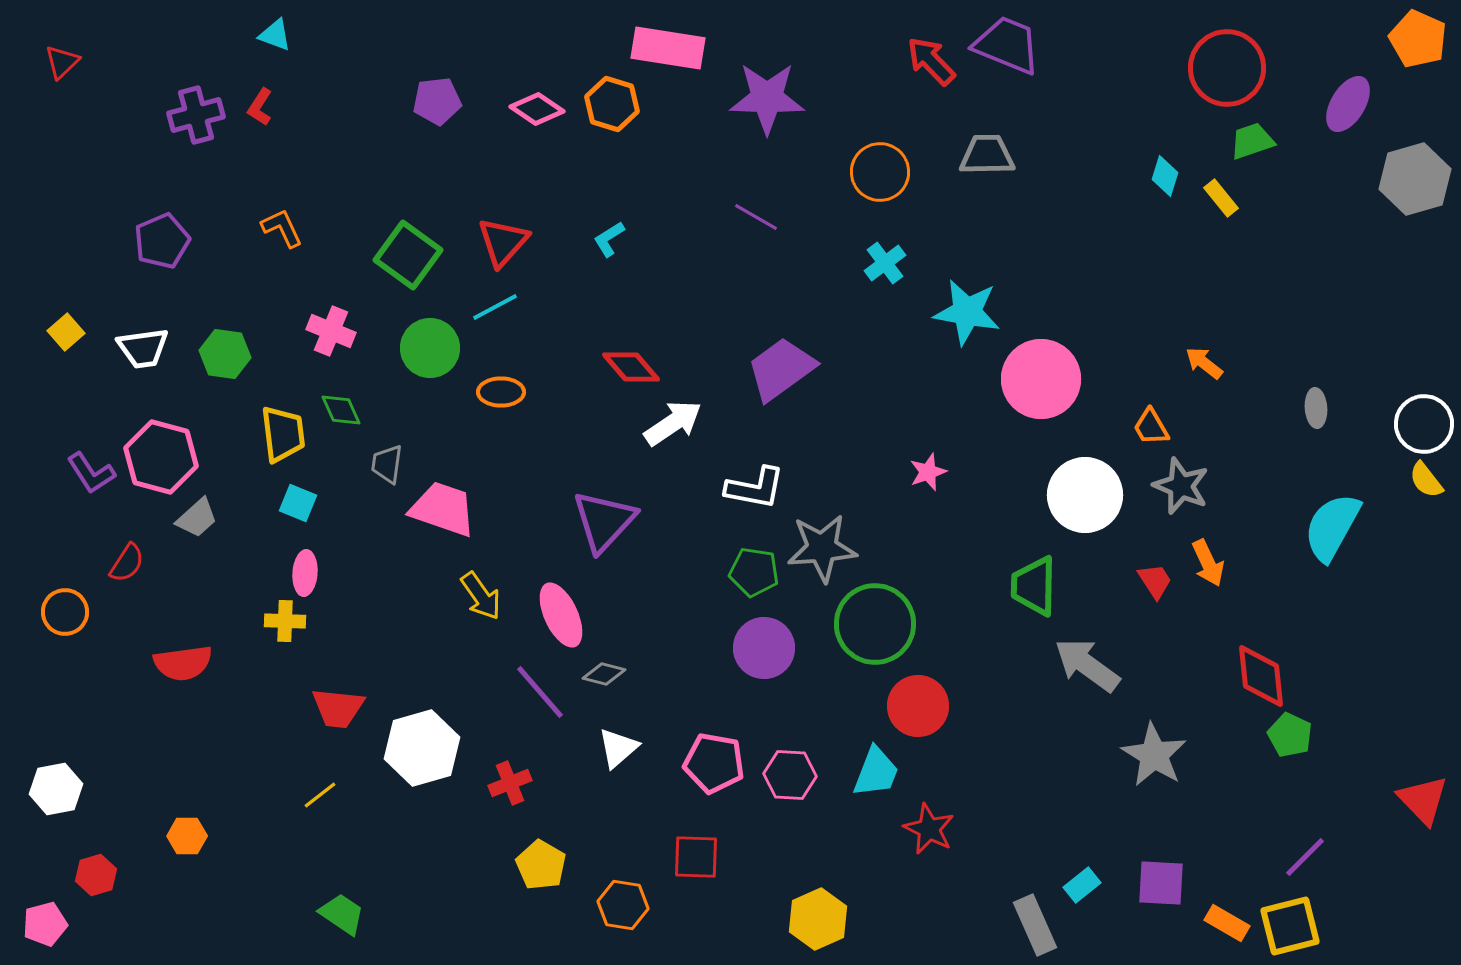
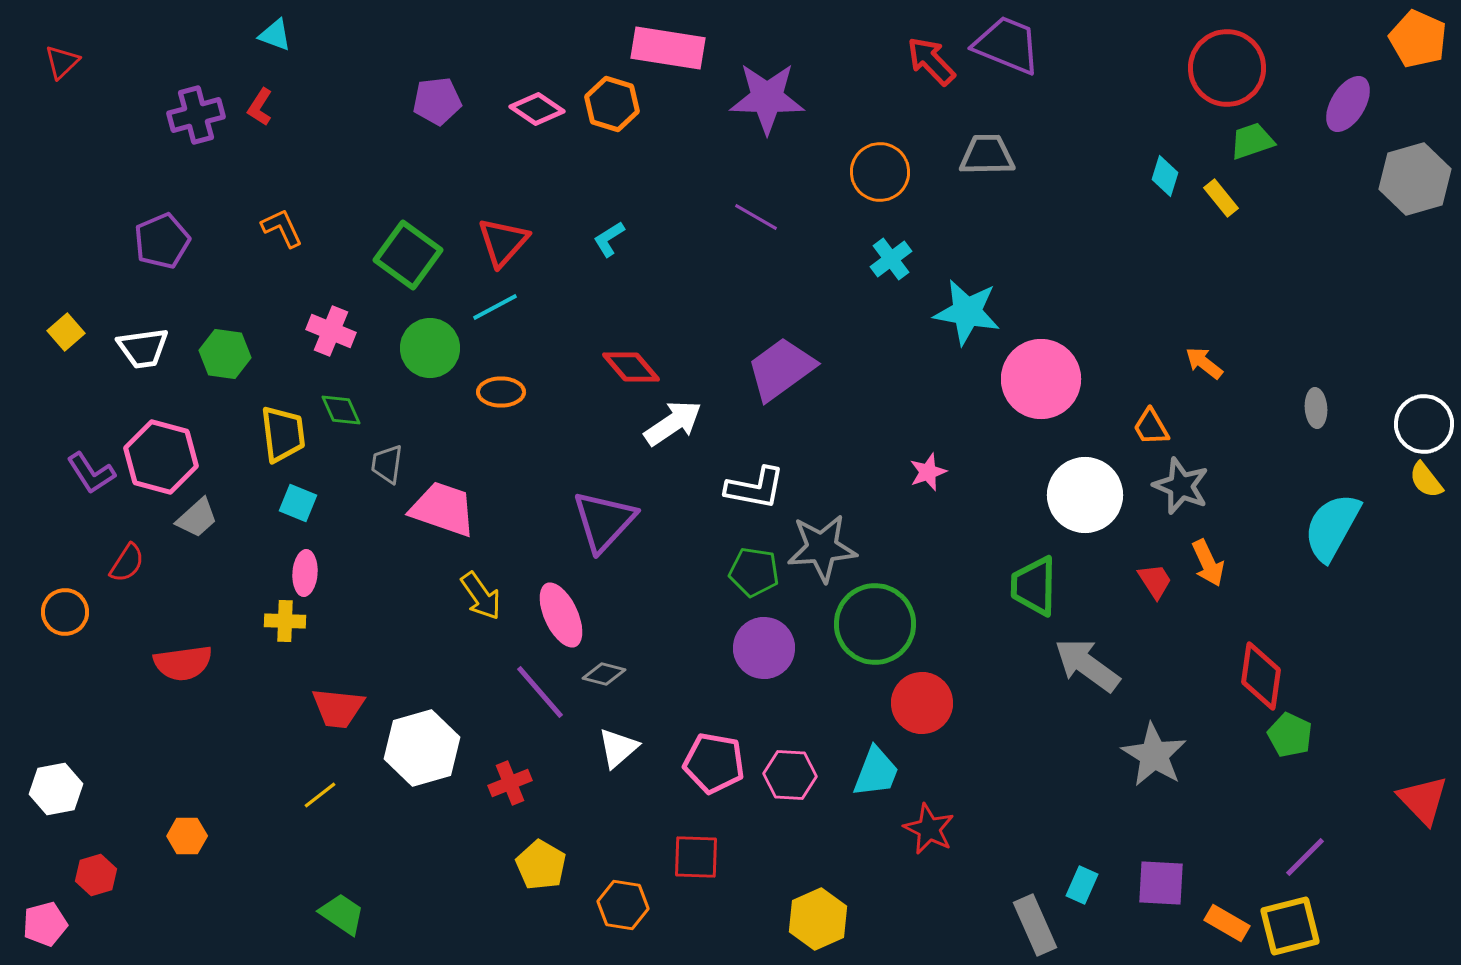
cyan cross at (885, 263): moved 6 px right, 4 px up
red diamond at (1261, 676): rotated 14 degrees clockwise
red circle at (918, 706): moved 4 px right, 3 px up
cyan rectangle at (1082, 885): rotated 27 degrees counterclockwise
